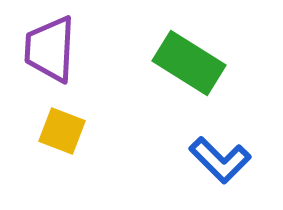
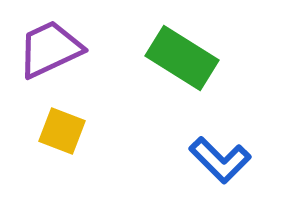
purple trapezoid: rotated 62 degrees clockwise
green rectangle: moved 7 px left, 5 px up
